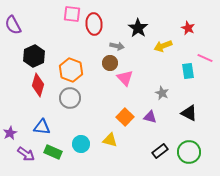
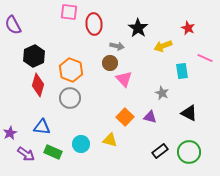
pink square: moved 3 px left, 2 px up
cyan rectangle: moved 6 px left
pink triangle: moved 1 px left, 1 px down
